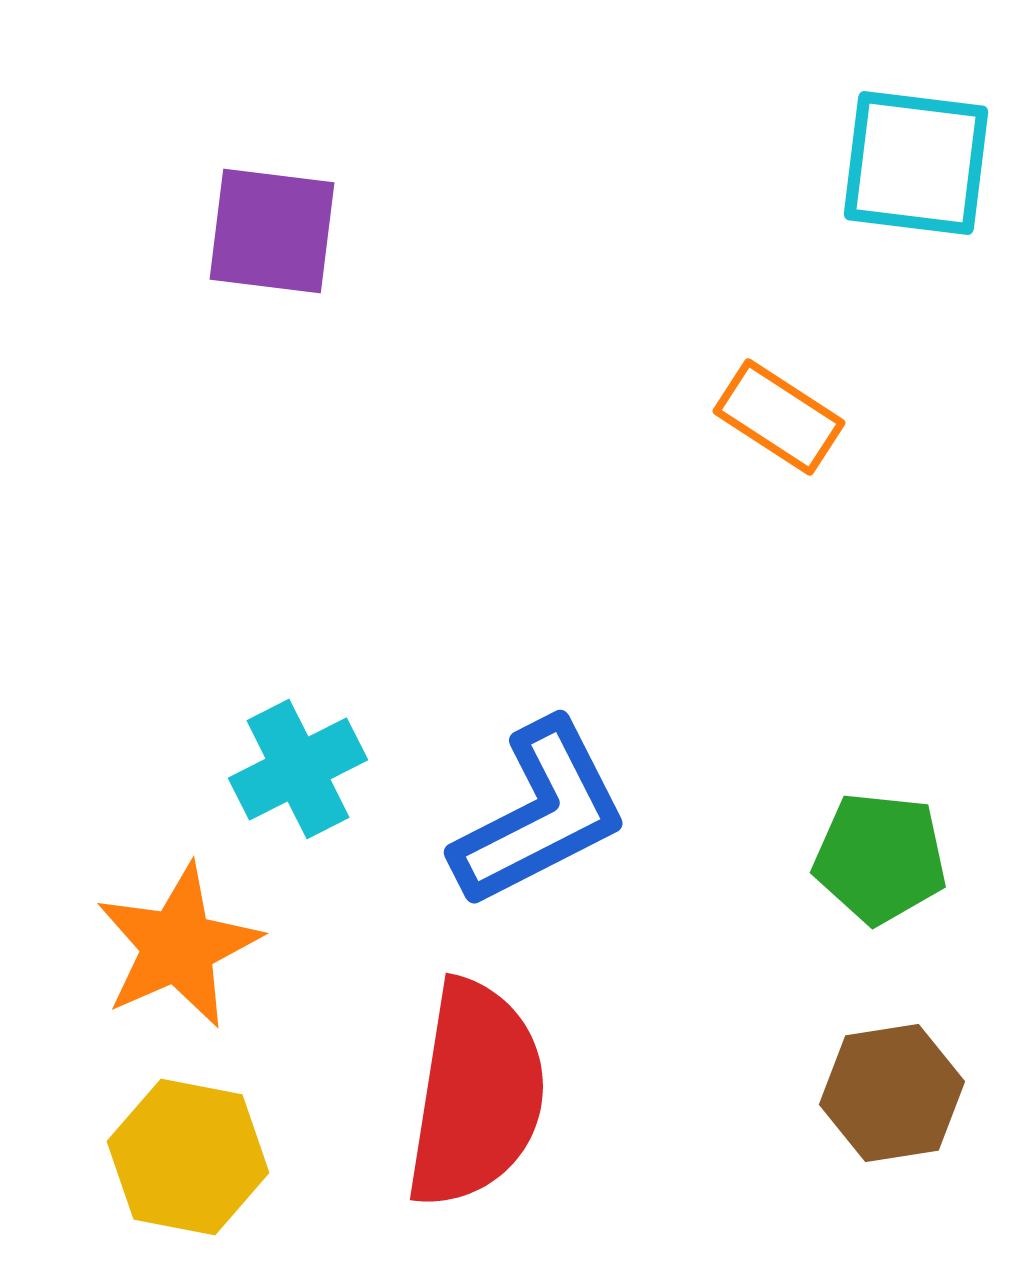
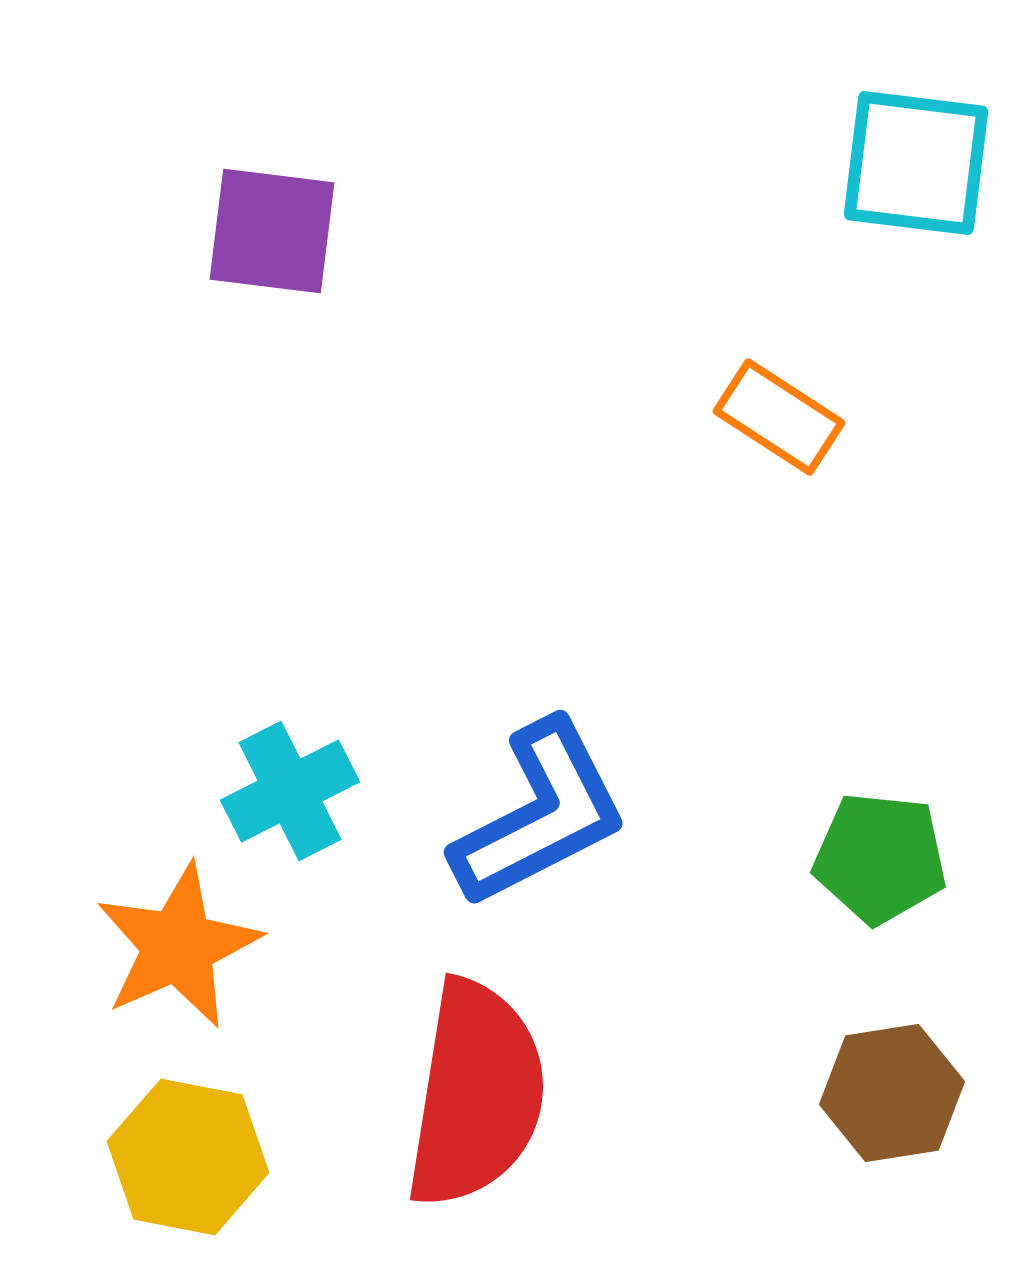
cyan cross: moved 8 px left, 22 px down
